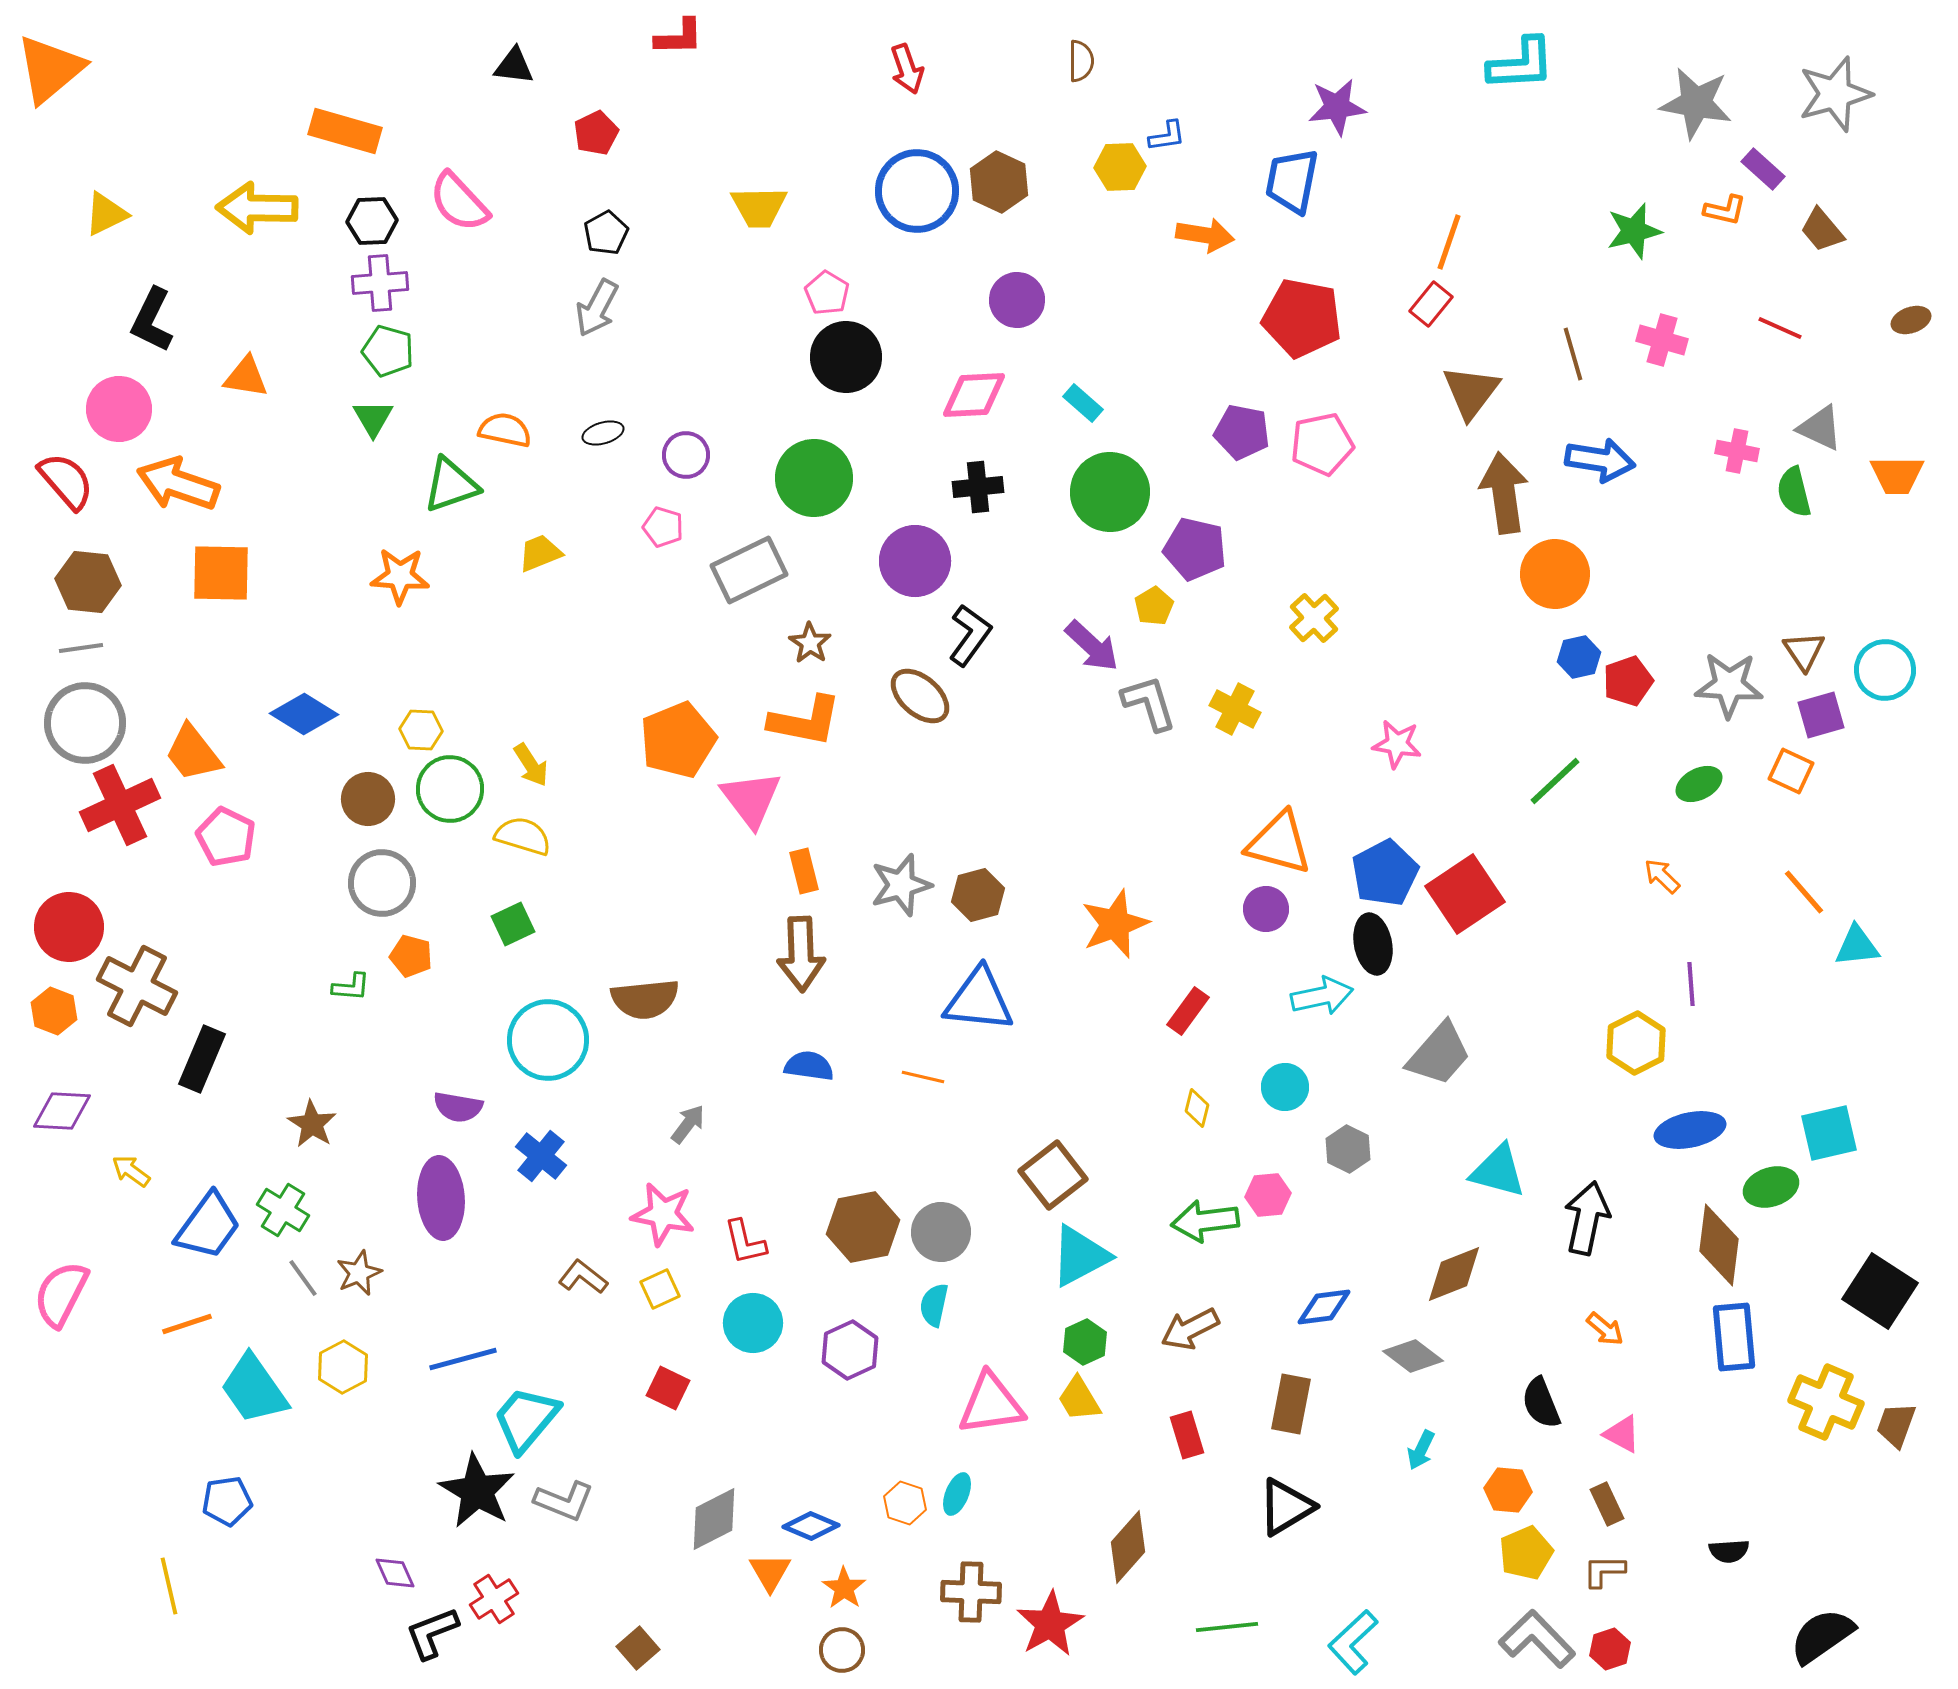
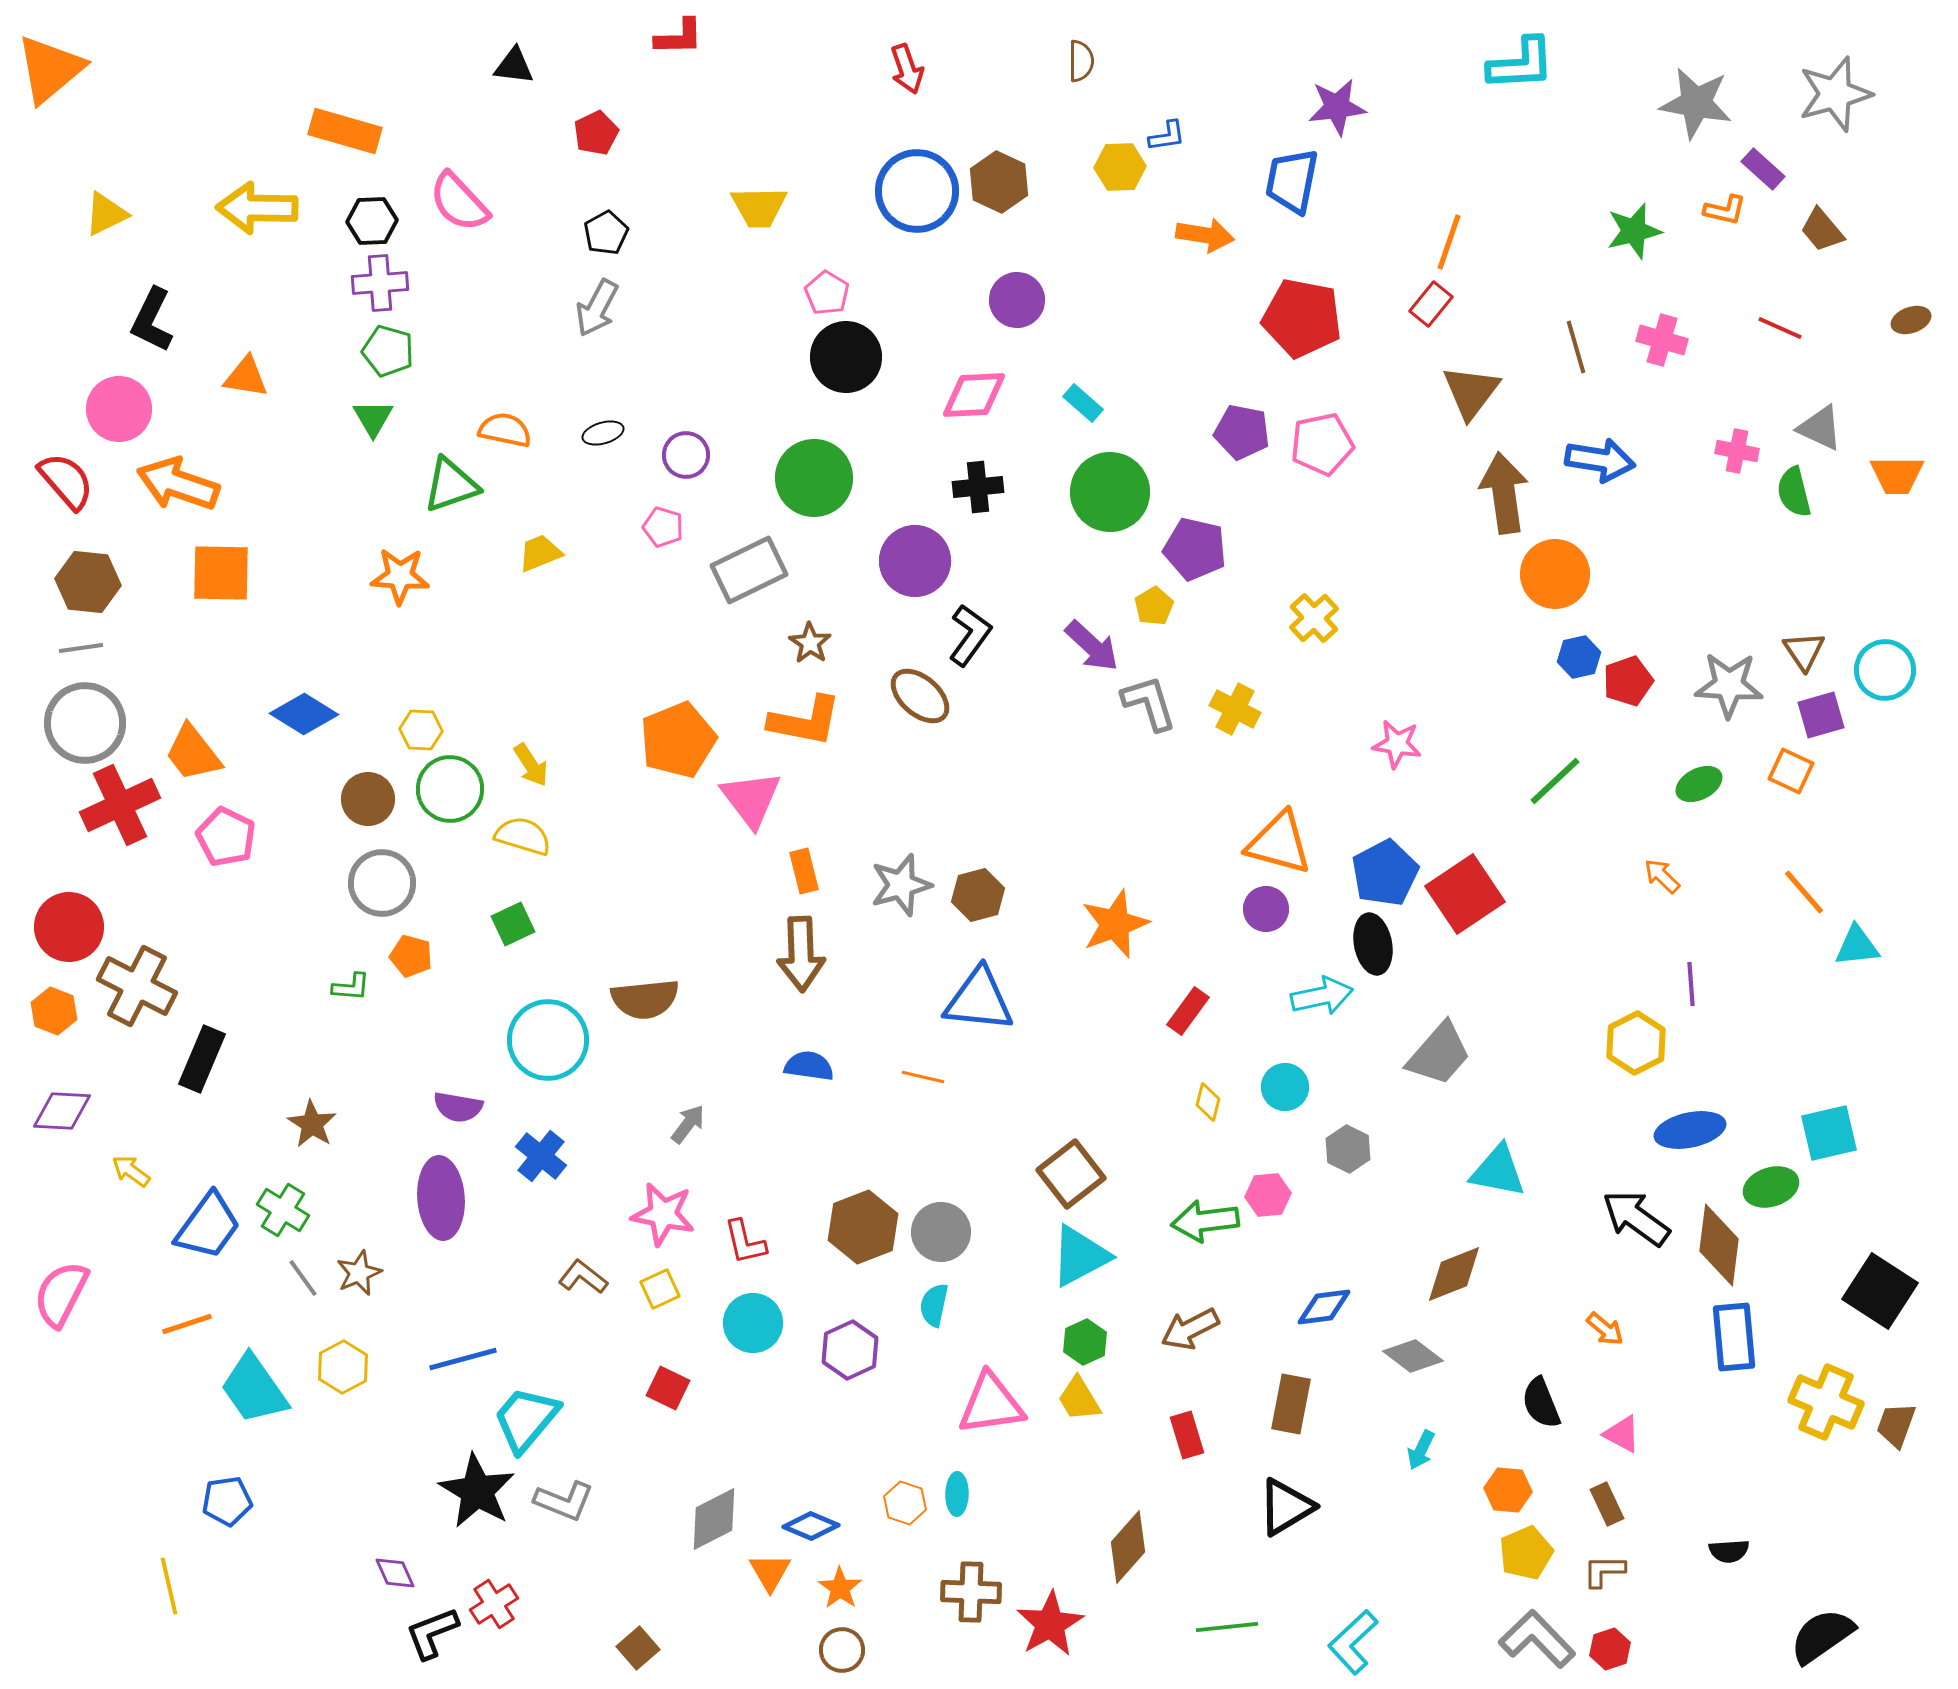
brown line at (1573, 354): moved 3 px right, 7 px up
yellow diamond at (1197, 1108): moved 11 px right, 6 px up
cyan triangle at (1498, 1171): rotated 4 degrees counterclockwise
brown square at (1053, 1175): moved 18 px right, 1 px up
black arrow at (1587, 1218): moved 49 px right; rotated 66 degrees counterclockwise
brown hexagon at (863, 1227): rotated 10 degrees counterclockwise
cyan ellipse at (957, 1494): rotated 21 degrees counterclockwise
orange star at (844, 1588): moved 4 px left
red cross at (494, 1599): moved 5 px down
